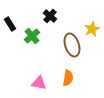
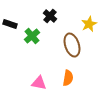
black rectangle: rotated 40 degrees counterclockwise
yellow star: moved 3 px left, 5 px up
